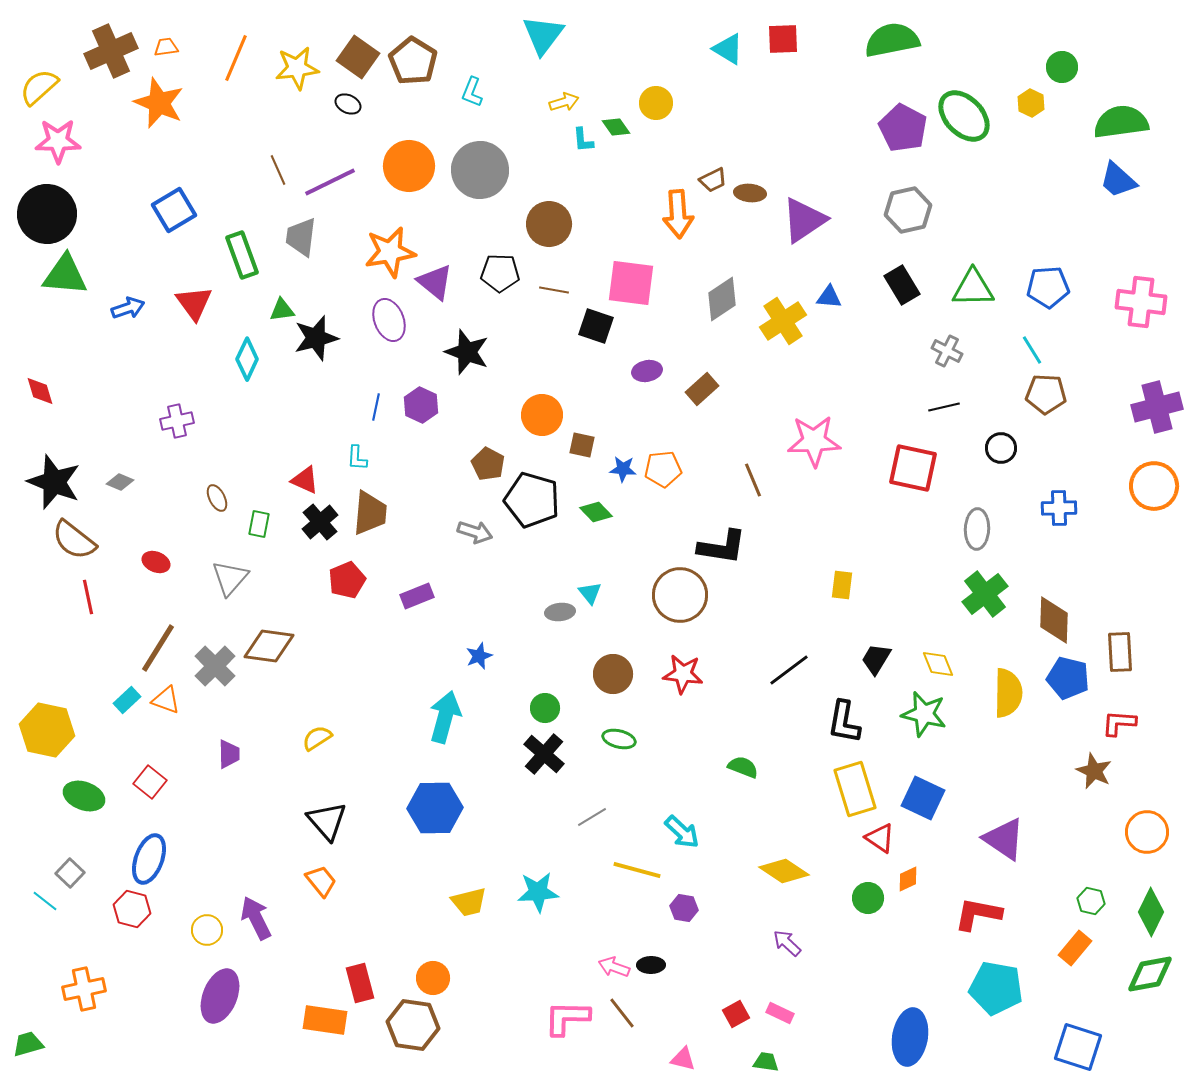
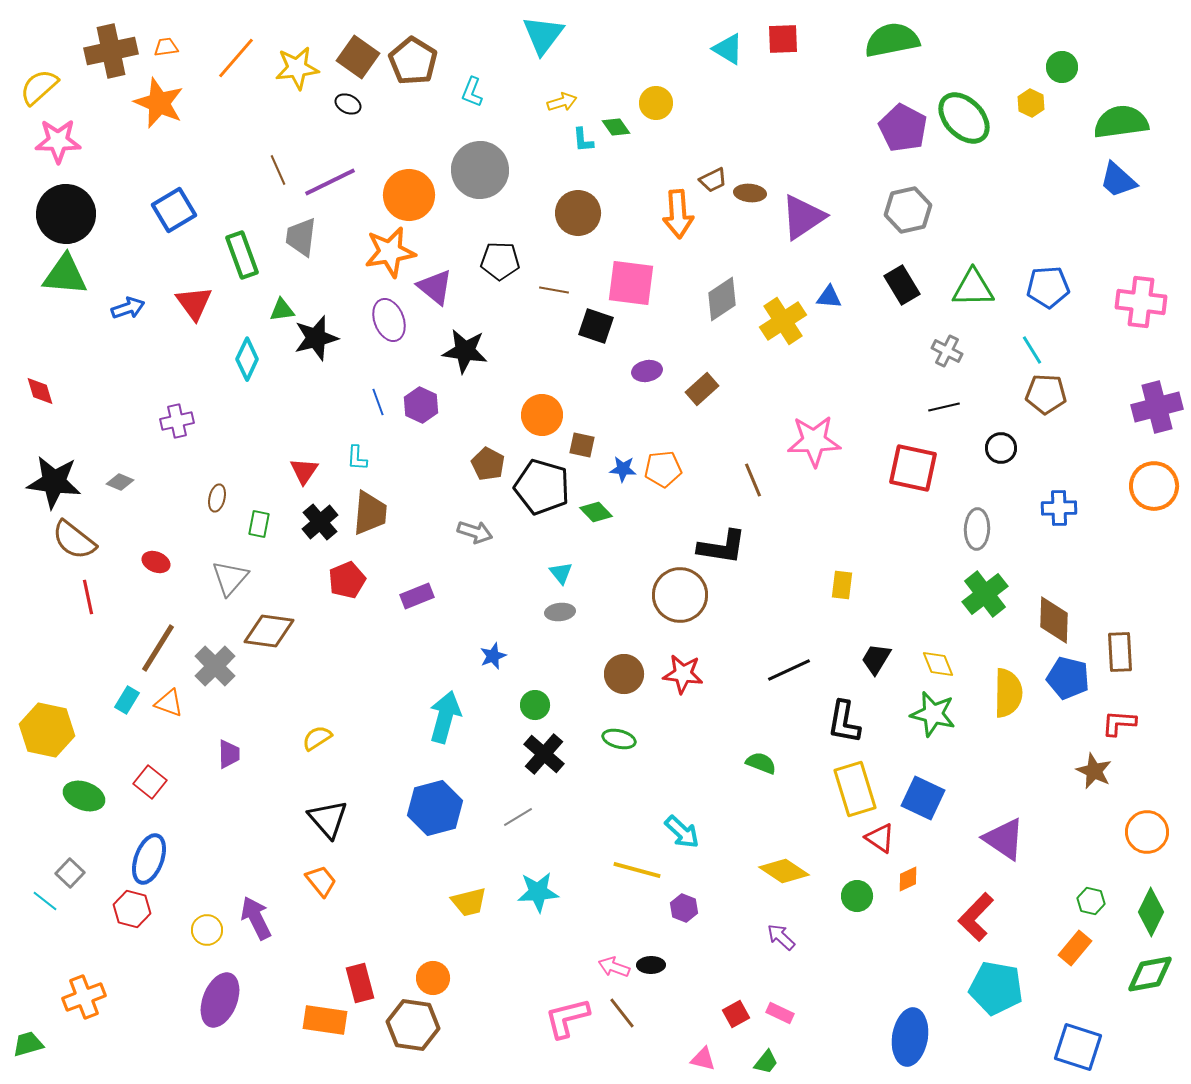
brown cross at (111, 51): rotated 12 degrees clockwise
orange line at (236, 58): rotated 18 degrees clockwise
yellow arrow at (564, 102): moved 2 px left
green ellipse at (964, 116): moved 2 px down
orange circle at (409, 166): moved 29 px down
black circle at (47, 214): moved 19 px right
purple triangle at (804, 220): moved 1 px left, 3 px up
brown circle at (549, 224): moved 29 px right, 11 px up
black pentagon at (500, 273): moved 12 px up
purple triangle at (435, 282): moved 5 px down
black star at (467, 352): moved 2 px left, 1 px up; rotated 12 degrees counterclockwise
blue line at (376, 407): moved 2 px right, 5 px up; rotated 32 degrees counterclockwise
red triangle at (305, 480): moved 1 px left, 9 px up; rotated 40 degrees clockwise
black star at (54, 482): rotated 14 degrees counterclockwise
brown ellipse at (217, 498): rotated 40 degrees clockwise
black pentagon at (532, 500): moved 10 px right, 13 px up
cyan triangle at (590, 593): moved 29 px left, 20 px up
brown diamond at (269, 646): moved 15 px up
blue star at (479, 656): moved 14 px right
black line at (789, 670): rotated 12 degrees clockwise
brown circle at (613, 674): moved 11 px right
cyan rectangle at (127, 700): rotated 16 degrees counterclockwise
orange triangle at (166, 700): moved 3 px right, 3 px down
green circle at (545, 708): moved 10 px left, 3 px up
green star at (924, 714): moved 9 px right
green semicircle at (743, 767): moved 18 px right, 4 px up
blue hexagon at (435, 808): rotated 14 degrees counterclockwise
gray line at (592, 817): moved 74 px left
black triangle at (327, 821): moved 1 px right, 2 px up
green circle at (868, 898): moved 11 px left, 2 px up
purple hexagon at (684, 908): rotated 12 degrees clockwise
red L-shape at (978, 914): moved 2 px left, 3 px down; rotated 57 degrees counterclockwise
purple arrow at (787, 943): moved 6 px left, 6 px up
orange cross at (84, 989): moved 8 px down; rotated 9 degrees counterclockwise
purple ellipse at (220, 996): moved 4 px down
pink L-shape at (567, 1018): rotated 15 degrees counterclockwise
pink triangle at (683, 1059): moved 20 px right
green trapezoid at (766, 1062): rotated 120 degrees clockwise
